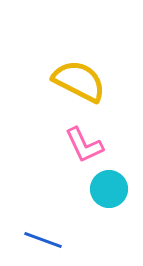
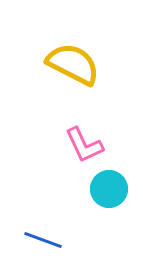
yellow semicircle: moved 6 px left, 17 px up
